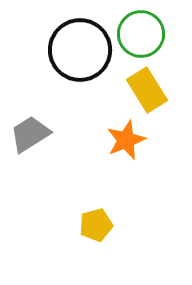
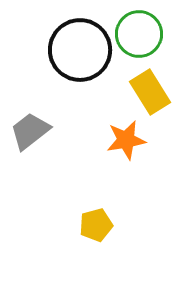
green circle: moved 2 px left
yellow rectangle: moved 3 px right, 2 px down
gray trapezoid: moved 3 px up; rotated 6 degrees counterclockwise
orange star: rotated 12 degrees clockwise
